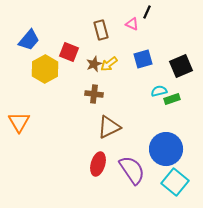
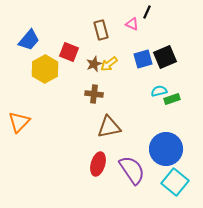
black square: moved 16 px left, 9 px up
orange triangle: rotated 15 degrees clockwise
brown triangle: rotated 15 degrees clockwise
